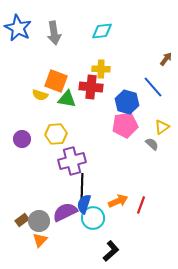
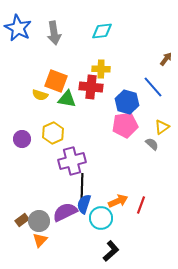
yellow hexagon: moved 3 px left, 1 px up; rotated 20 degrees counterclockwise
cyan circle: moved 8 px right
